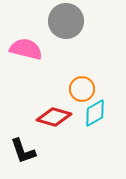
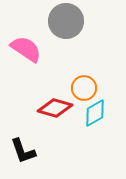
pink semicircle: rotated 20 degrees clockwise
orange circle: moved 2 px right, 1 px up
red diamond: moved 1 px right, 9 px up
